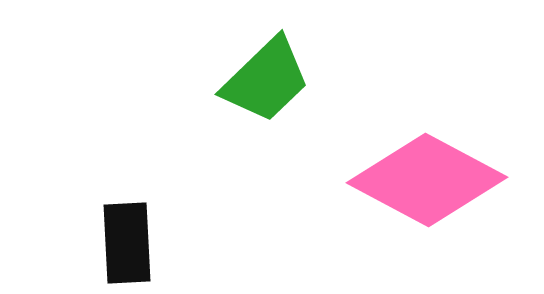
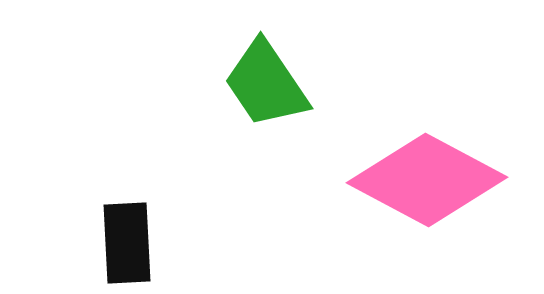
green trapezoid: moved 4 px down; rotated 100 degrees clockwise
